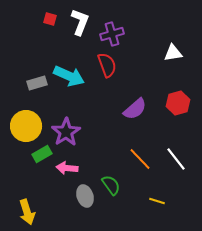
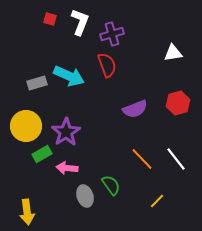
purple semicircle: rotated 20 degrees clockwise
orange line: moved 2 px right
yellow line: rotated 63 degrees counterclockwise
yellow arrow: rotated 10 degrees clockwise
